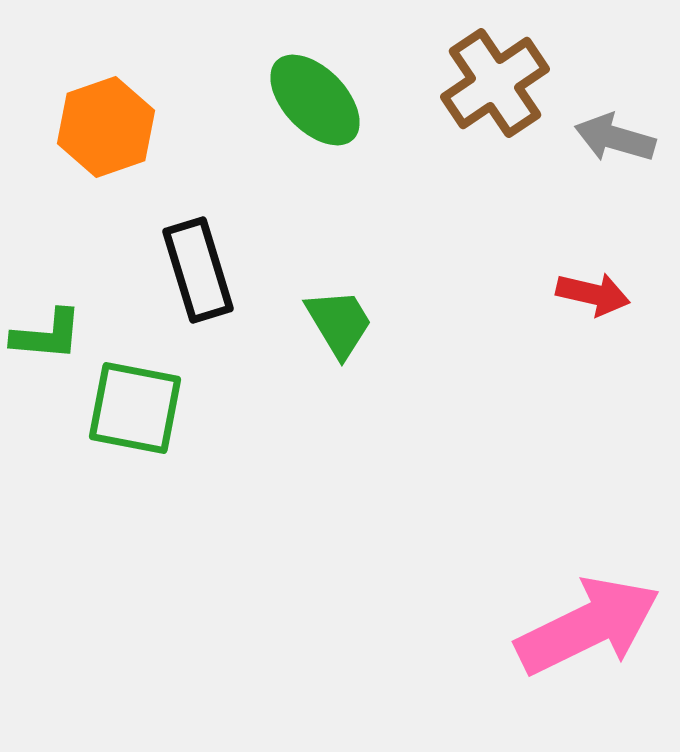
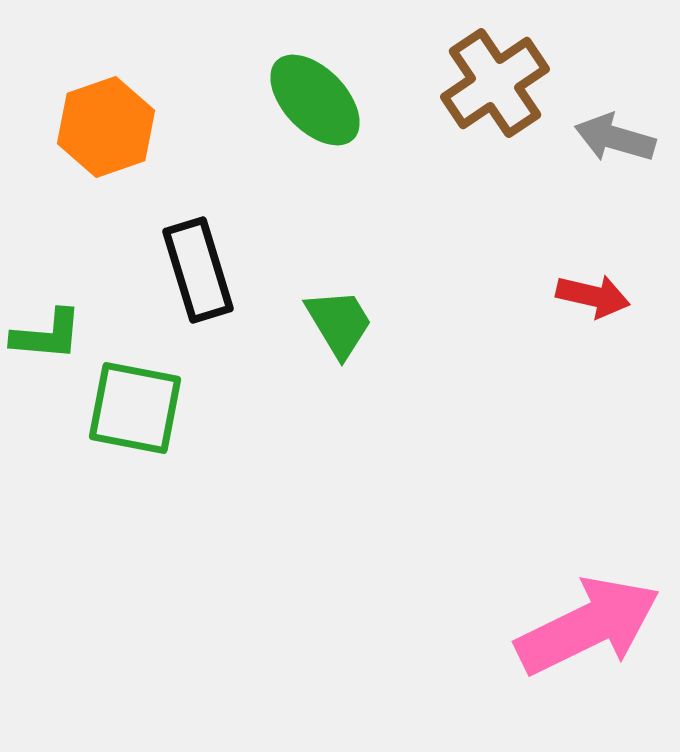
red arrow: moved 2 px down
